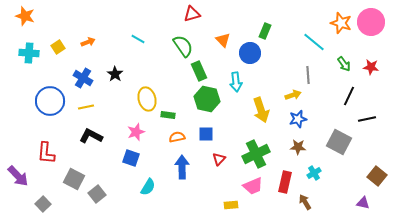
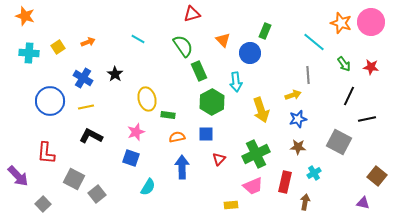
green hexagon at (207, 99): moved 5 px right, 3 px down; rotated 20 degrees clockwise
brown arrow at (305, 202): rotated 42 degrees clockwise
